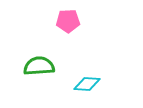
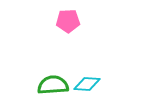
green semicircle: moved 14 px right, 19 px down
